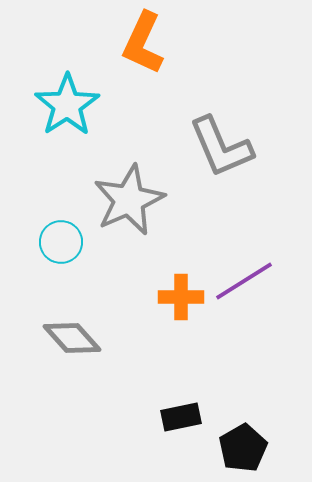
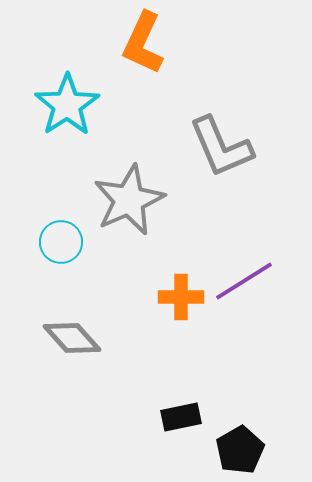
black pentagon: moved 3 px left, 2 px down
